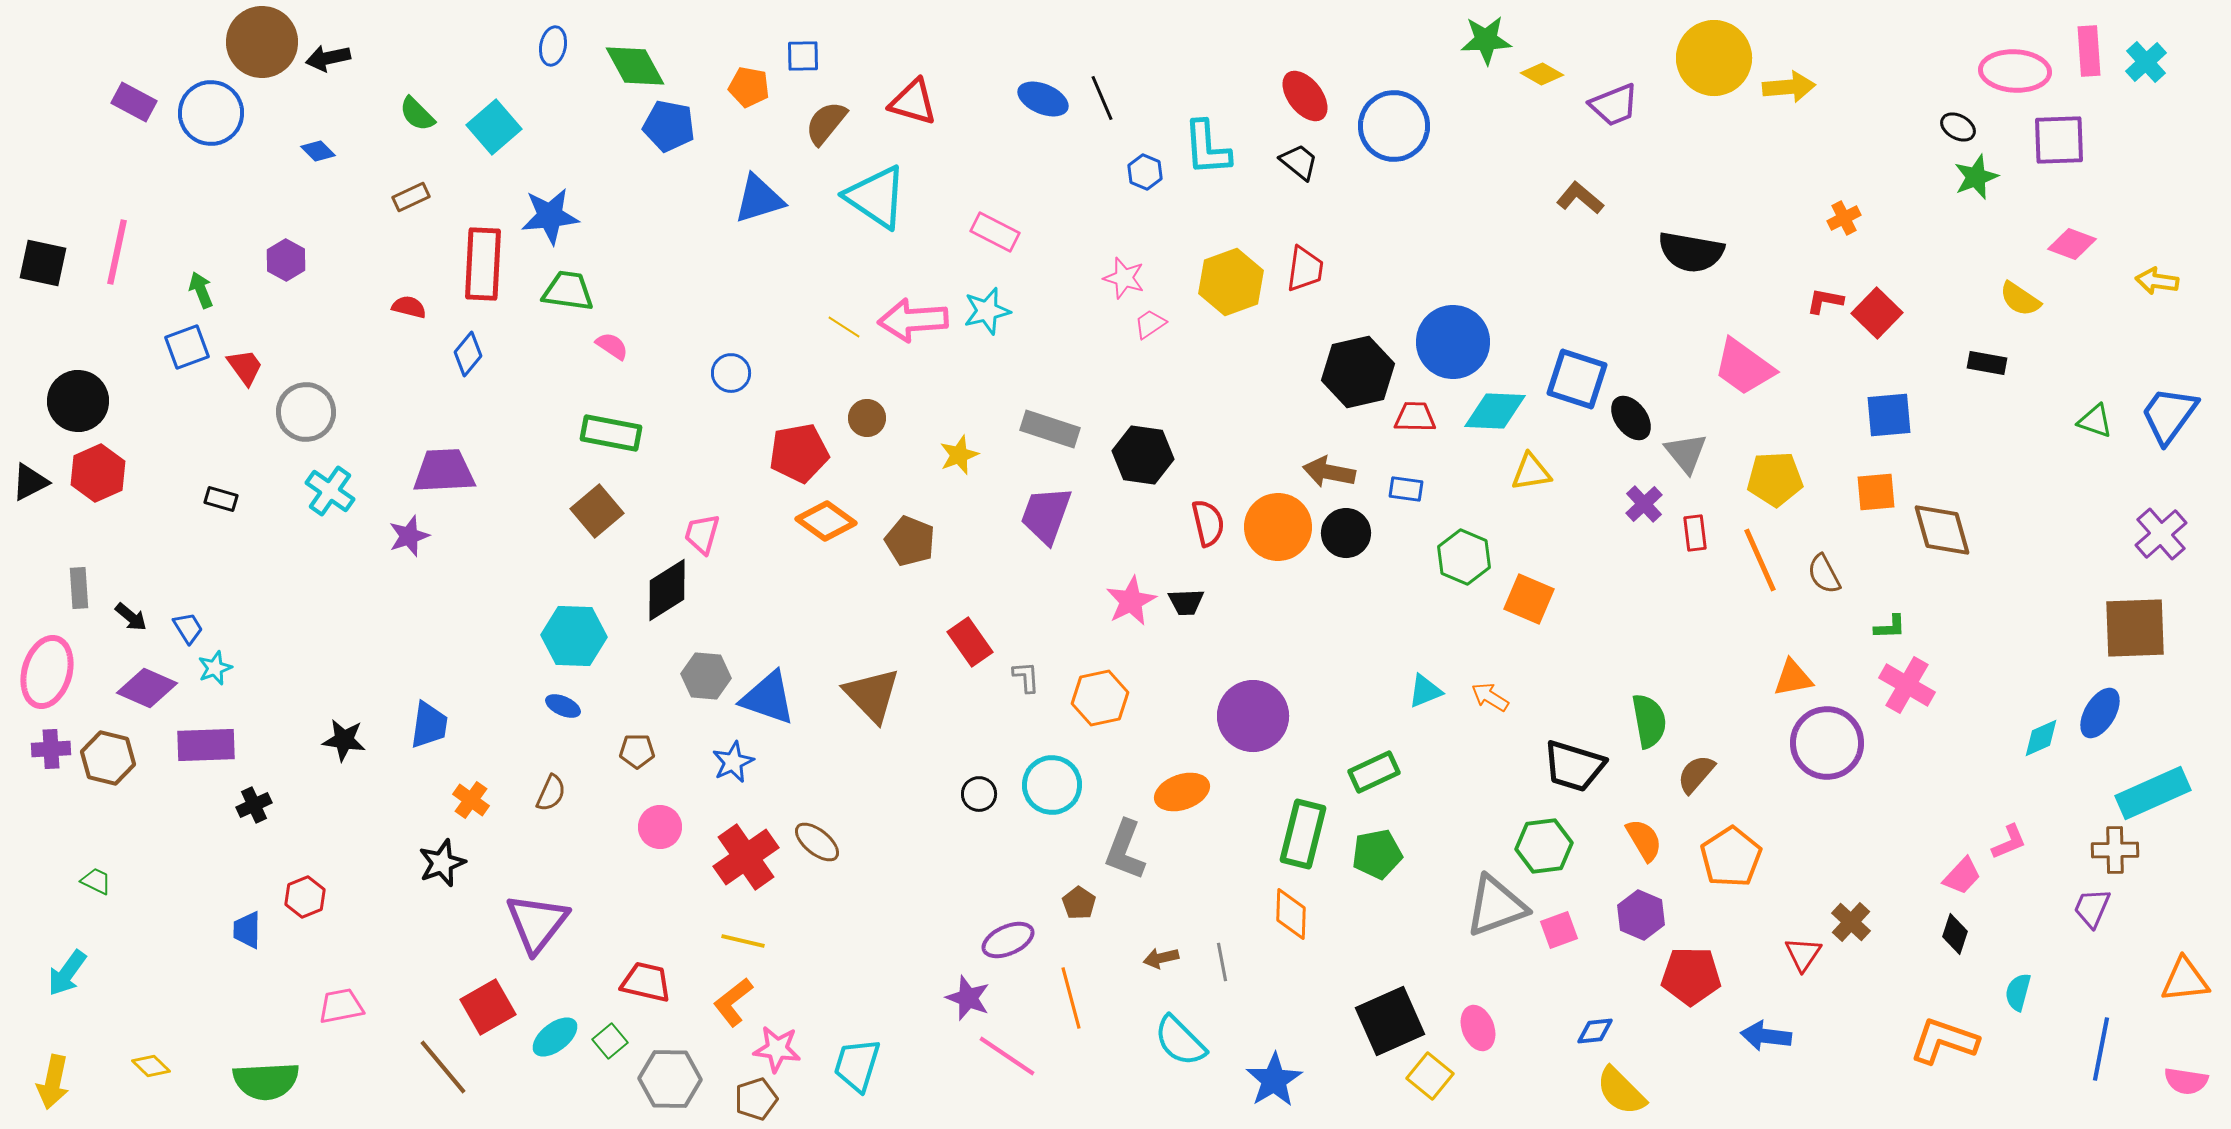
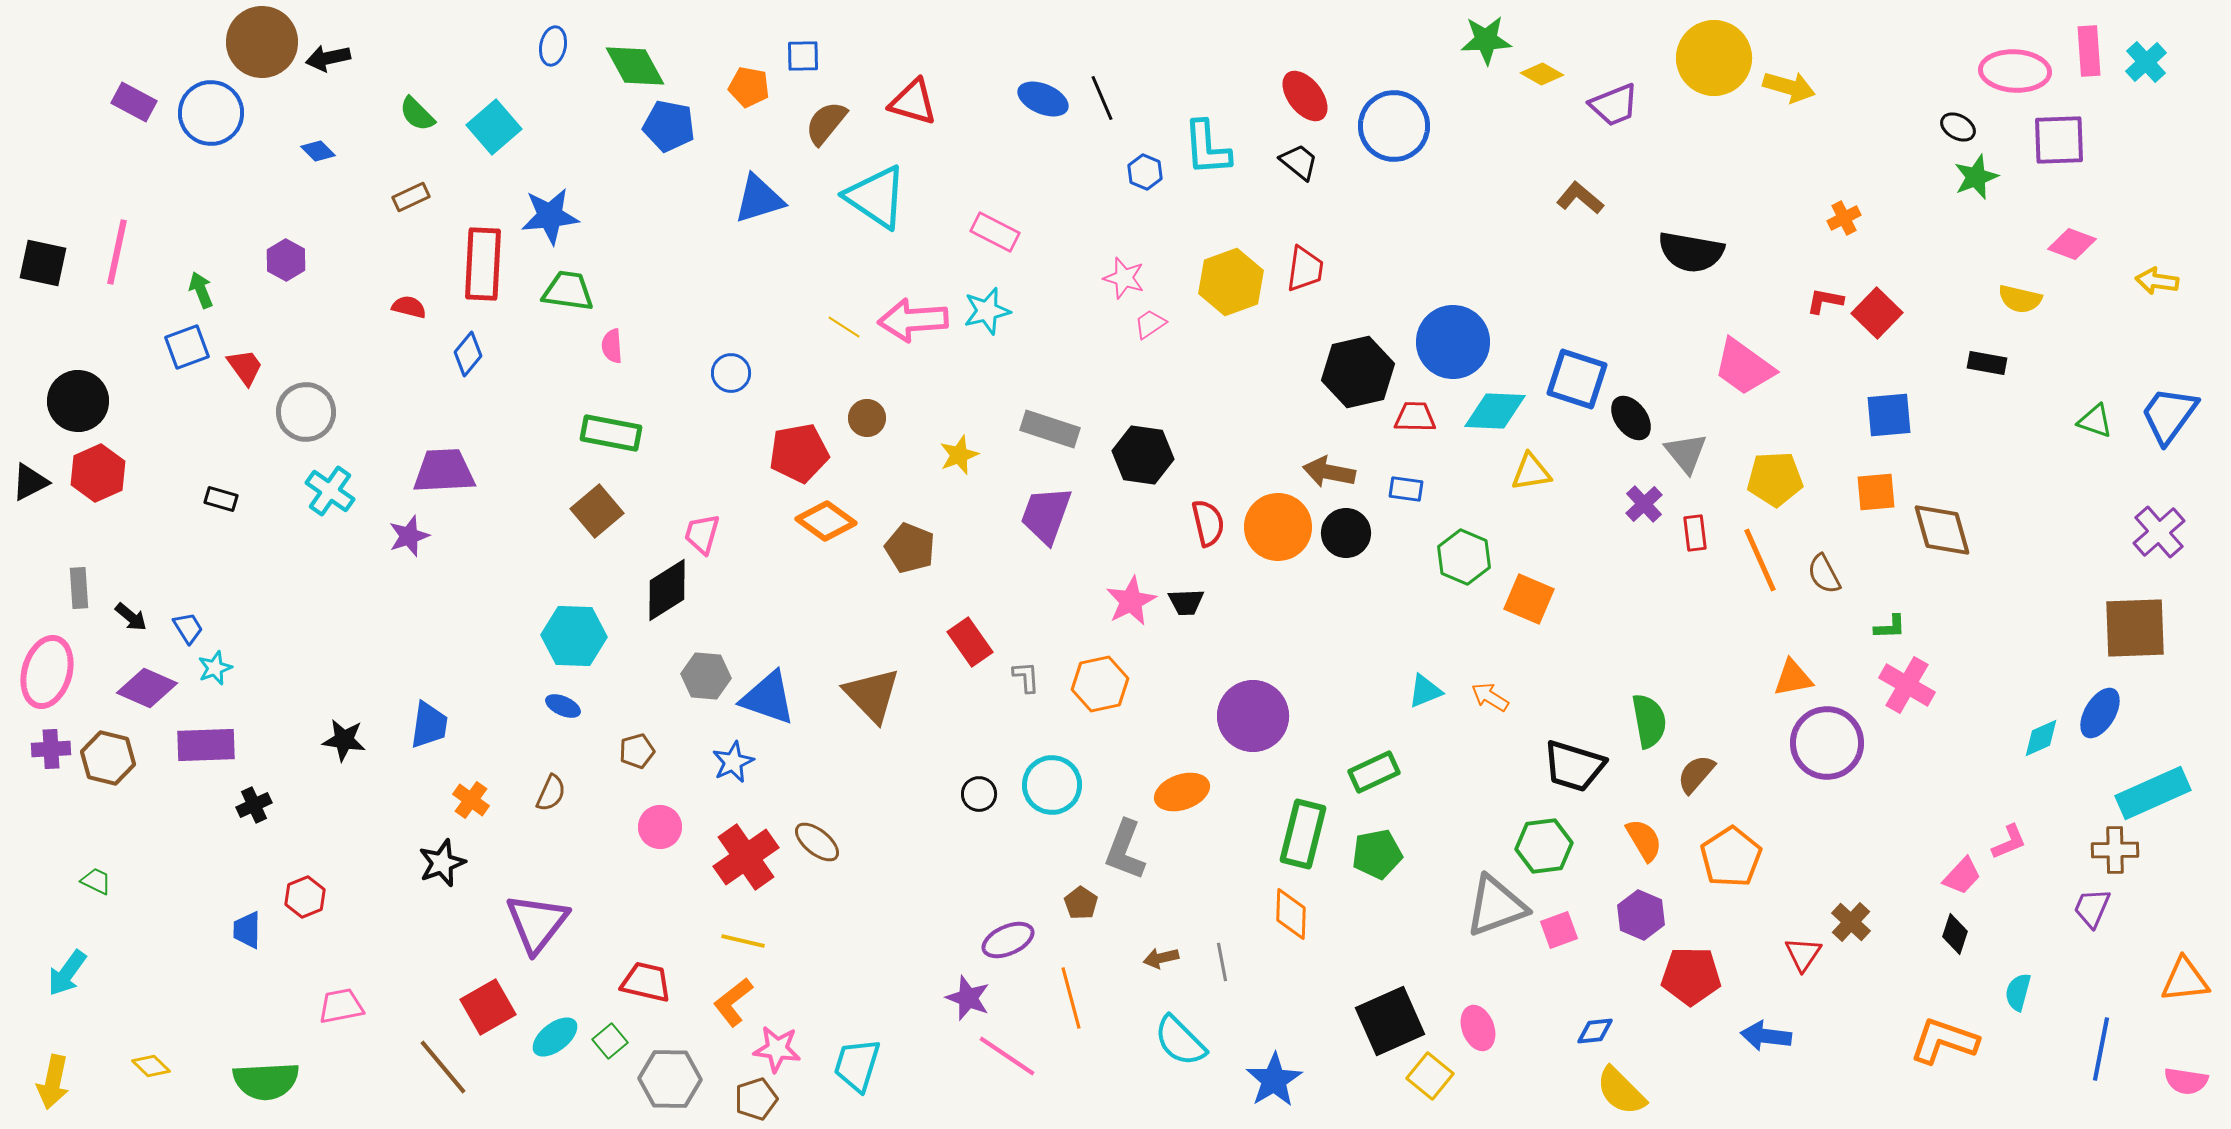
yellow arrow at (1789, 87): rotated 21 degrees clockwise
yellow semicircle at (2020, 299): rotated 21 degrees counterclockwise
pink semicircle at (612, 346): rotated 128 degrees counterclockwise
purple cross at (2161, 534): moved 2 px left, 2 px up
brown pentagon at (910, 541): moved 7 px down
orange hexagon at (1100, 698): moved 14 px up
brown pentagon at (637, 751): rotated 16 degrees counterclockwise
brown pentagon at (1079, 903): moved 2 px right
